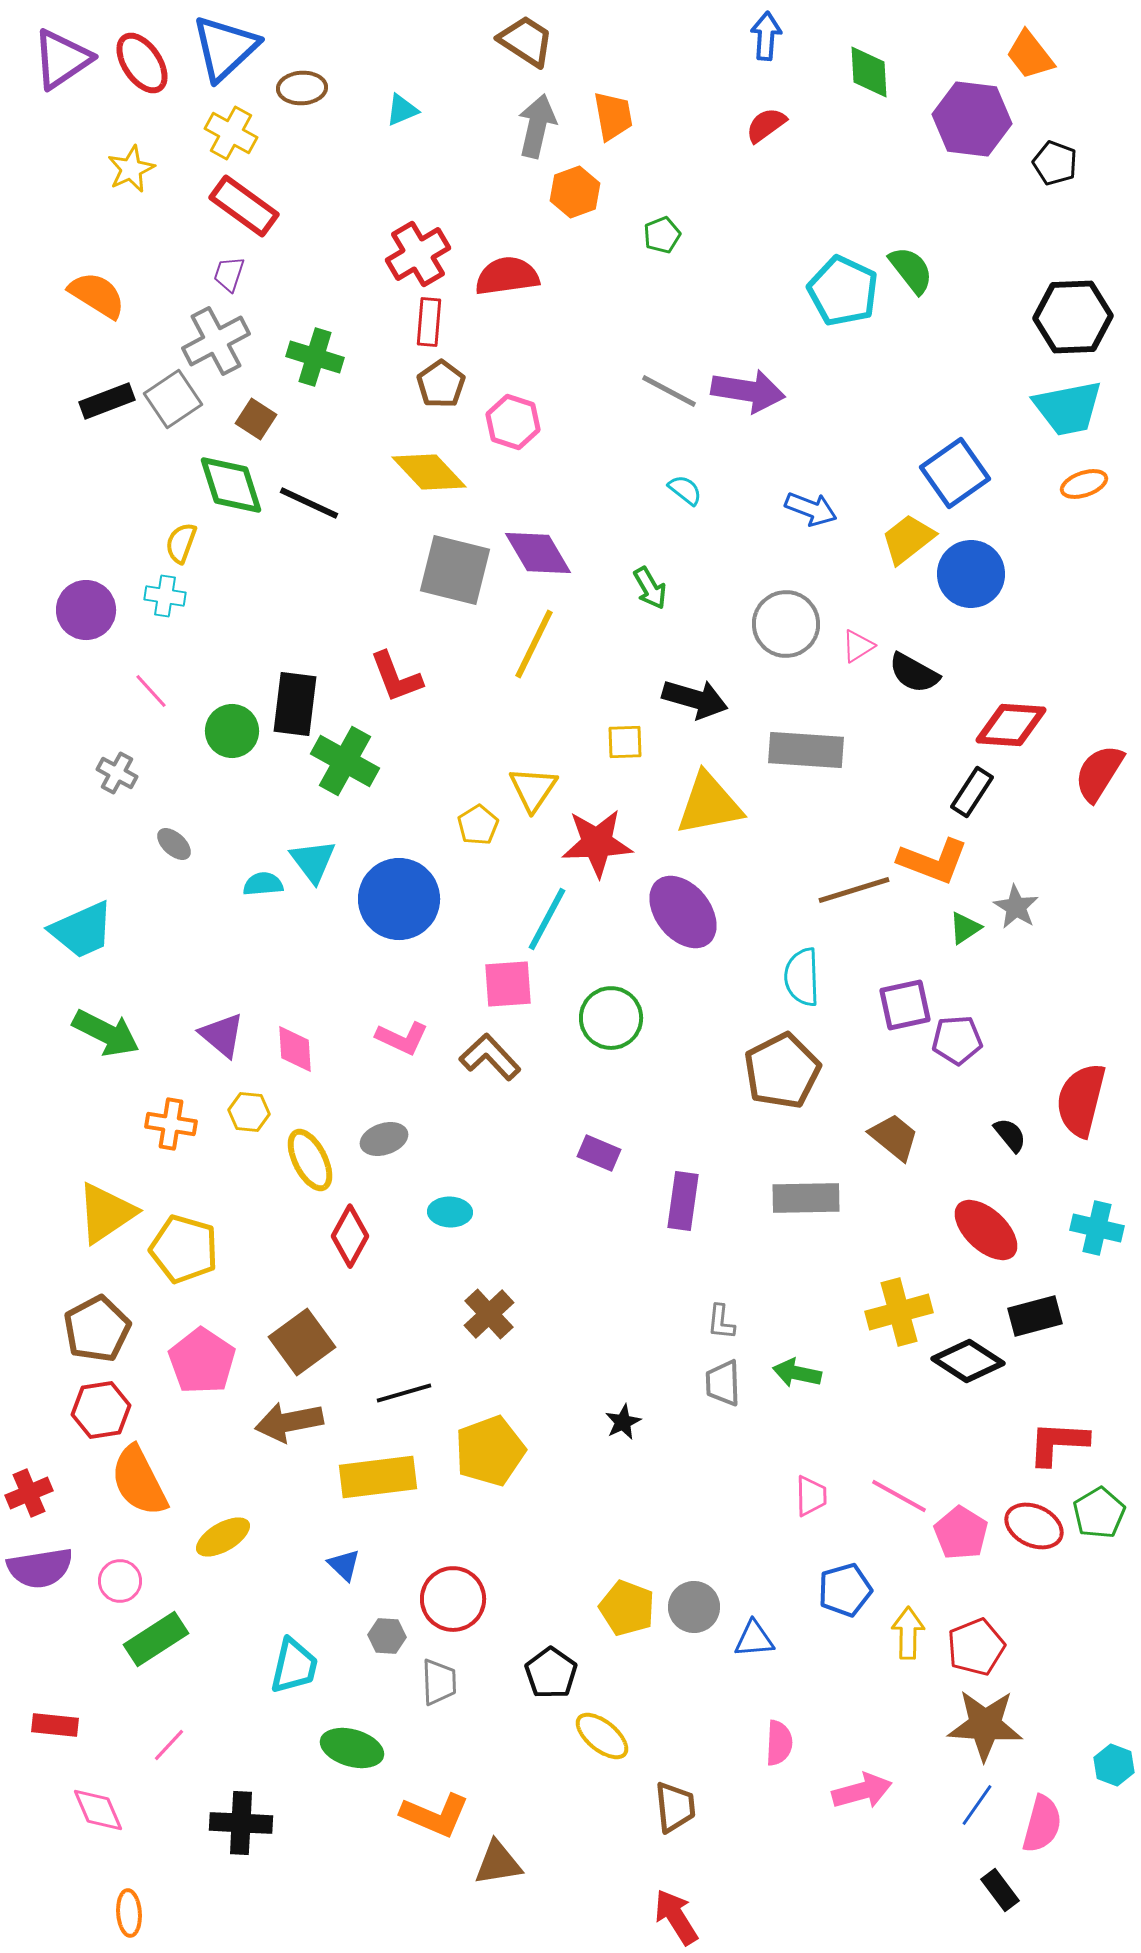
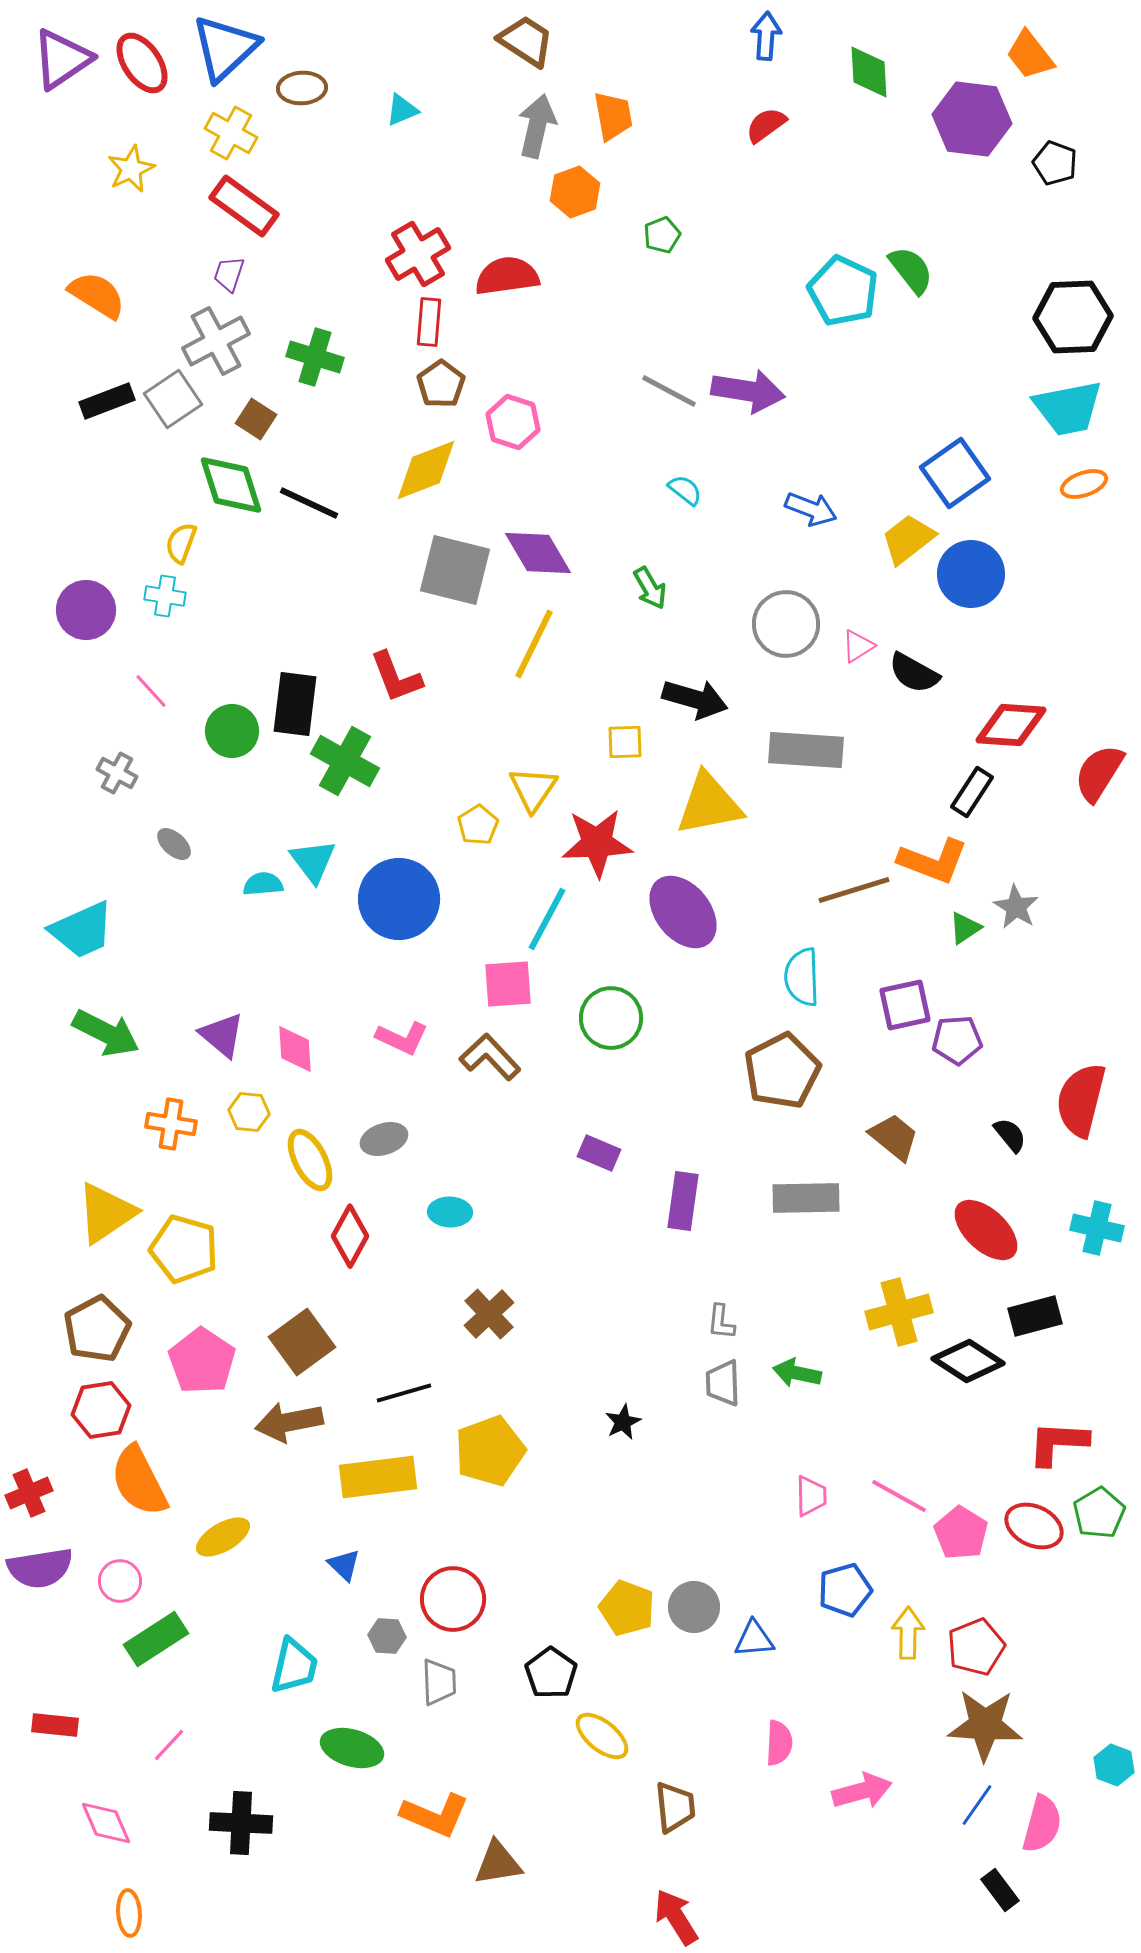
yellow diamond at (429, 472): moved 3 px left, 2 px up; rotated 68 degrees counterclockwise
pink diamond at (98, 1810): moved 8 px right, 13 px down
